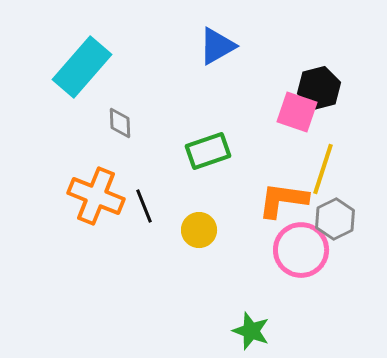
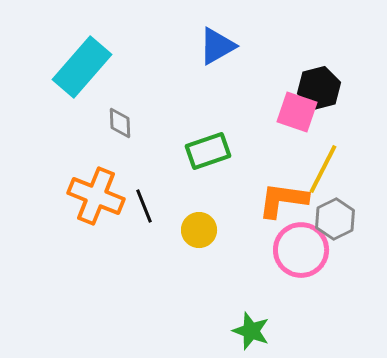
yellow line: rotated 9 degrees clockwise
